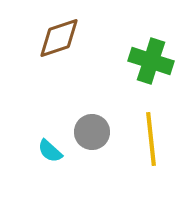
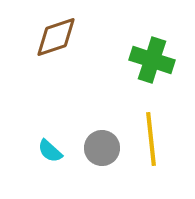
brown diamond: moved 3 px left, 1 px up
green cross: moved 1 px right, 1 px up
gray circle: moved 10 px right, 16 px down
